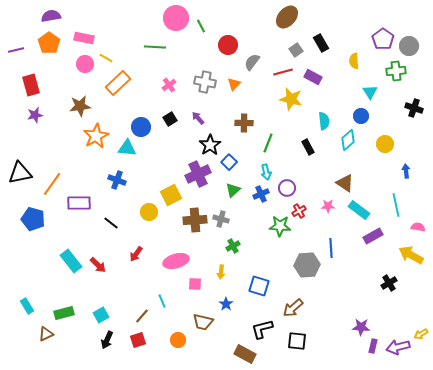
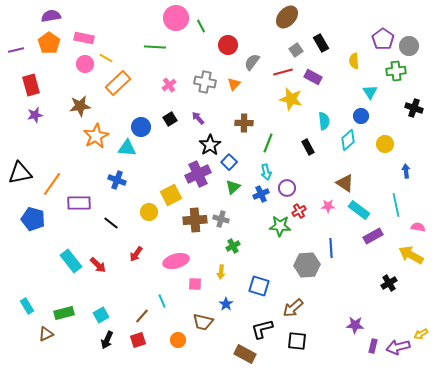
green triangle at (233, 190): moved 3 px up
purple star at (361, 327): moved 6 px left, 2 px up
